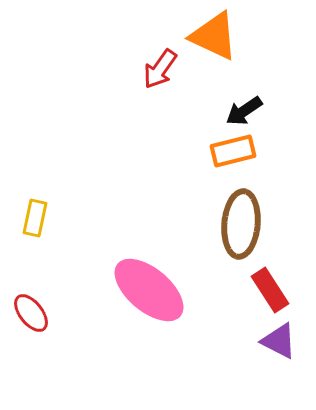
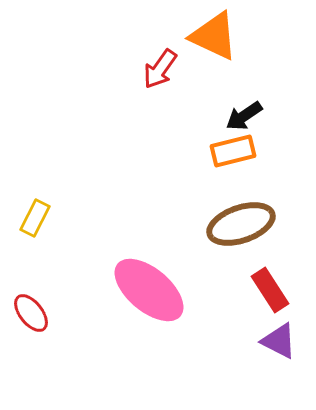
black arrow: moved 5 px down
yellow rectangle: rotated 15 degrees clockwise
brown ellipse: rotated 66 degrees clockwise
